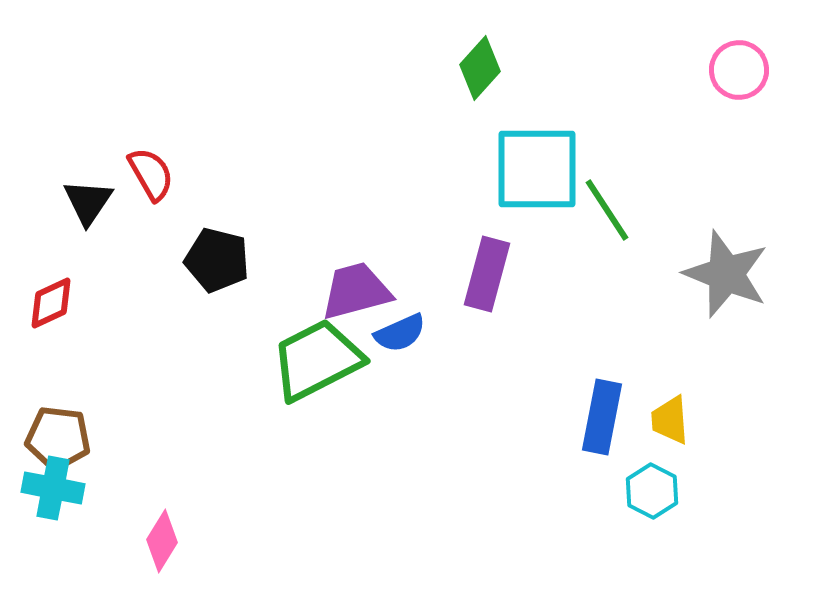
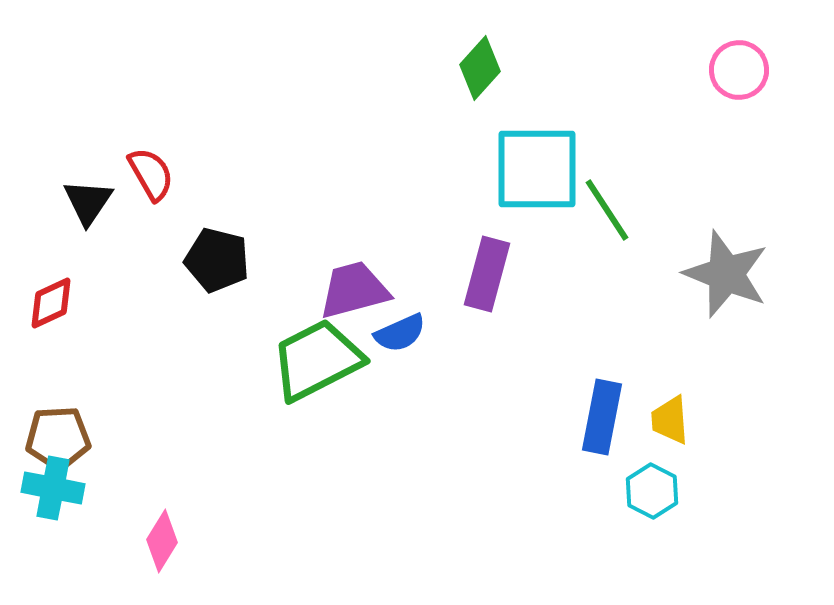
purple trapezoid: moved 2 px left, 1 px up
brown pentagon: rotated 10 degrees counterclockwise
